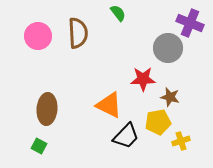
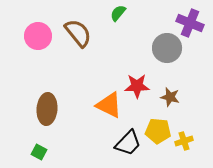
green semicircle: rotated 102 degrees counterclockwise
brown semicircle: rotated 36 degrees counterclockwise
gray circle: moved 1 px left
red star: moved 6 px left, 7 px down
yellow pentagon: moved 9 px down; rotated 15 degrees clockwise
black trapezoid: moved 2 px right, 7 px down
yellow cross: moved 3 px right
green square: moved 6 px down
